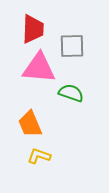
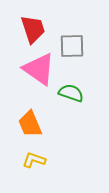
red trapezoid: rotated 20 degrees counterclockwise
pink triangle: moved 1 px down; rotated 30 degrees clockwise
yellow L-shape: moved 5 px left, 4 px down
